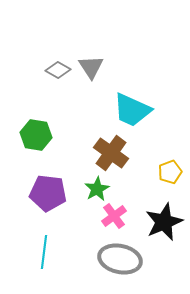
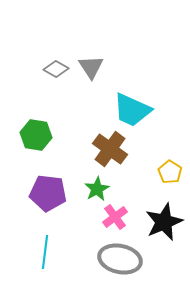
gray diamond: moved 2 px left, 1 px up
brown cross: moved 1 px left, 4 px up
yellow pentagon: rotated 20 degrees counterclockwise
pink cross: moved 1 px right, 1 px down
cyan line: moved 1 px right
